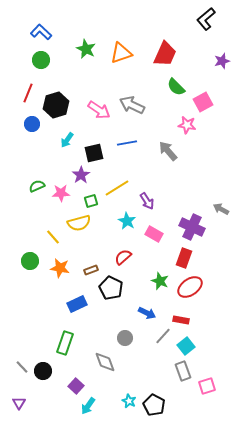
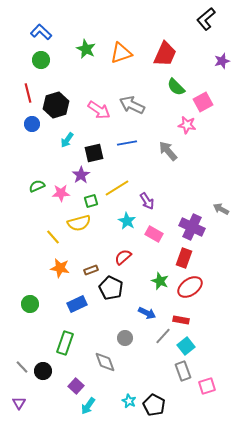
red line at (28, 93): rotated 36 degrees counterclockwise
green circle at (30, 261): moved 43 px down
